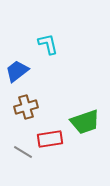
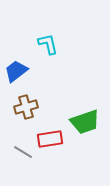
blue trapezoid: moved 1 px left
